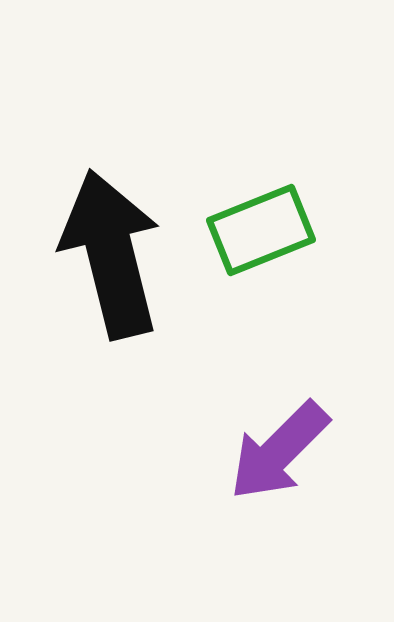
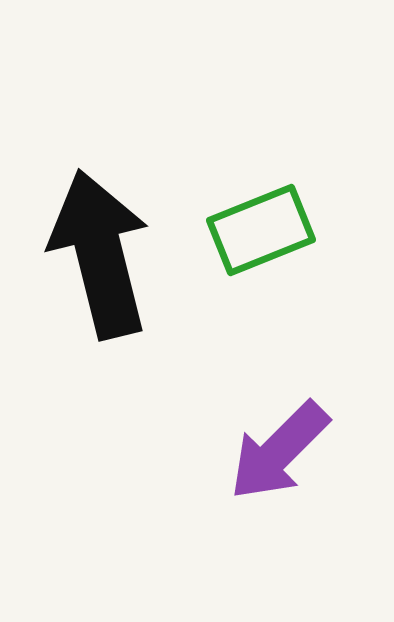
black arrow: moved 11 px left
